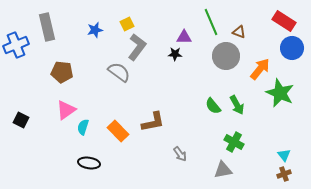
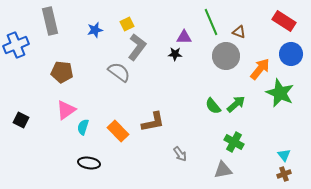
gray rectangle: moved 3 px right, 6 px up
blue circle: moved 1 px left, 6 px down
green arrow: moved 1 px left, 1 px up; rotated 102 degrees counterclockwise
